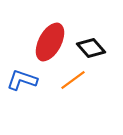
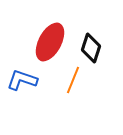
black diamond: rotated 60 degrees clockwise
orange line: rotated 32 degrees counterclockwise
